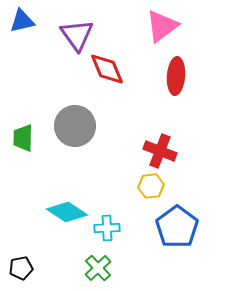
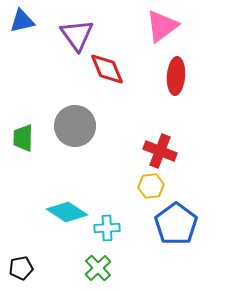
blue pentagon: moved 1 px left, 3 px up
